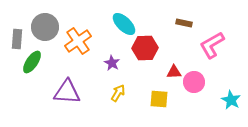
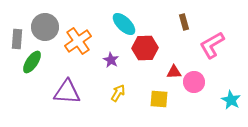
brown rectangle: moved 1 px up; rotated 63 degrees clockwise
purple star: moved 1 px left, 3 px up
